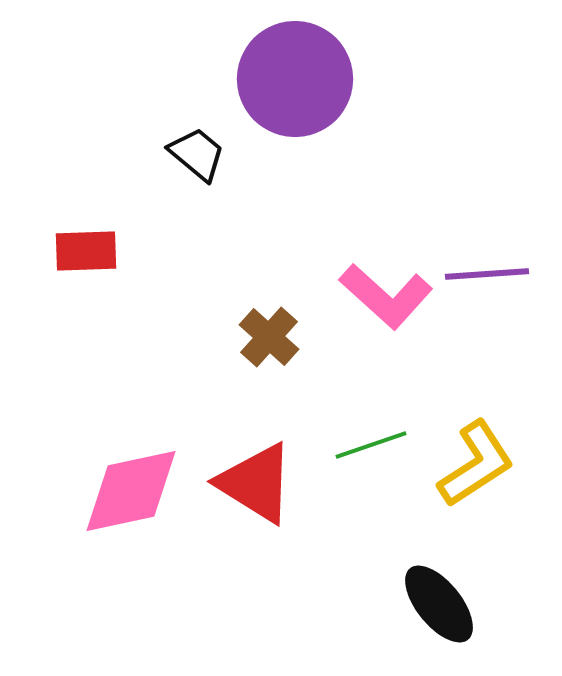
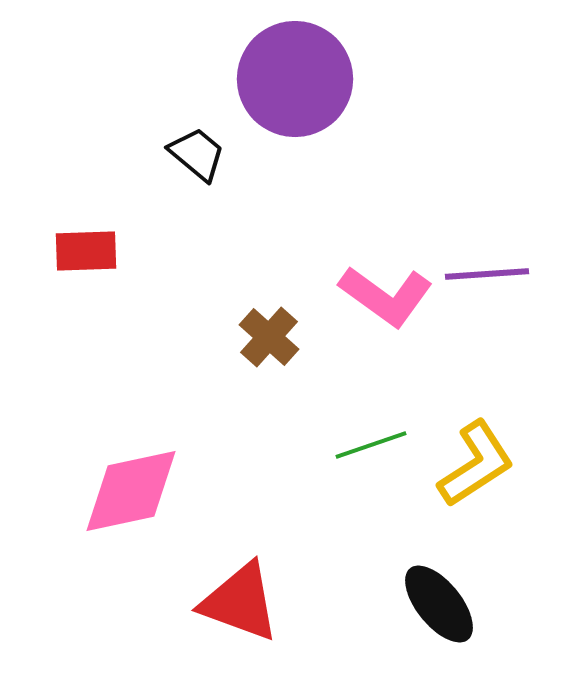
pink L-shape: rotated 6 degrees counterclockwise
red triangle: moved 16 px left, 119 px down; rotated 12 degrees counterclockwise
